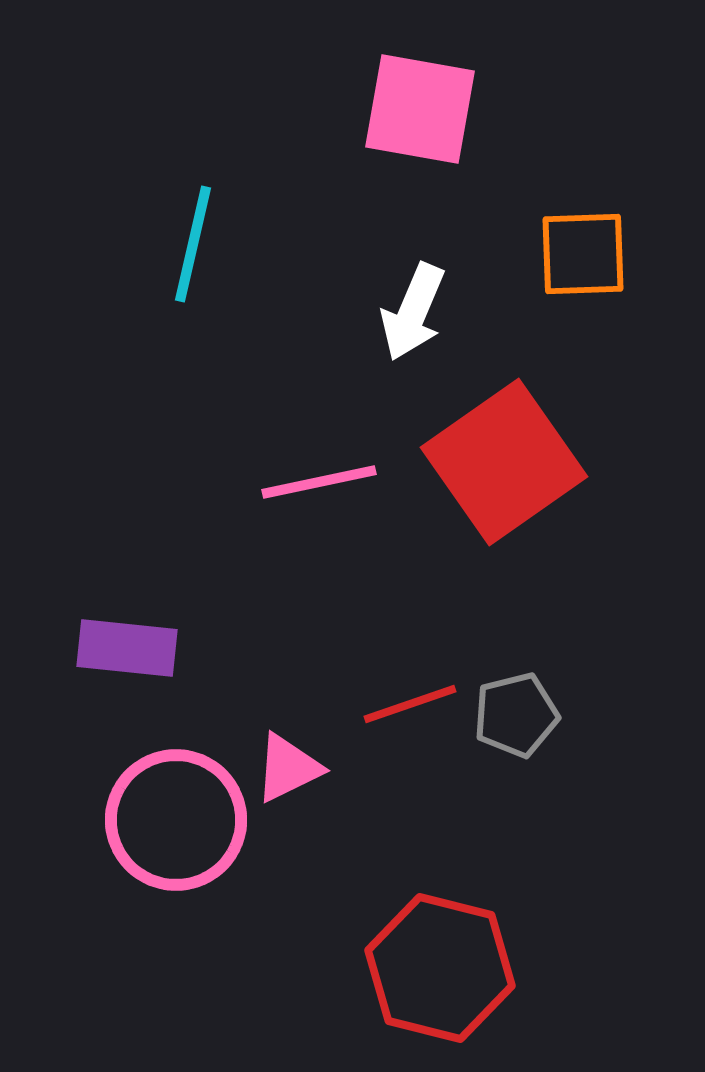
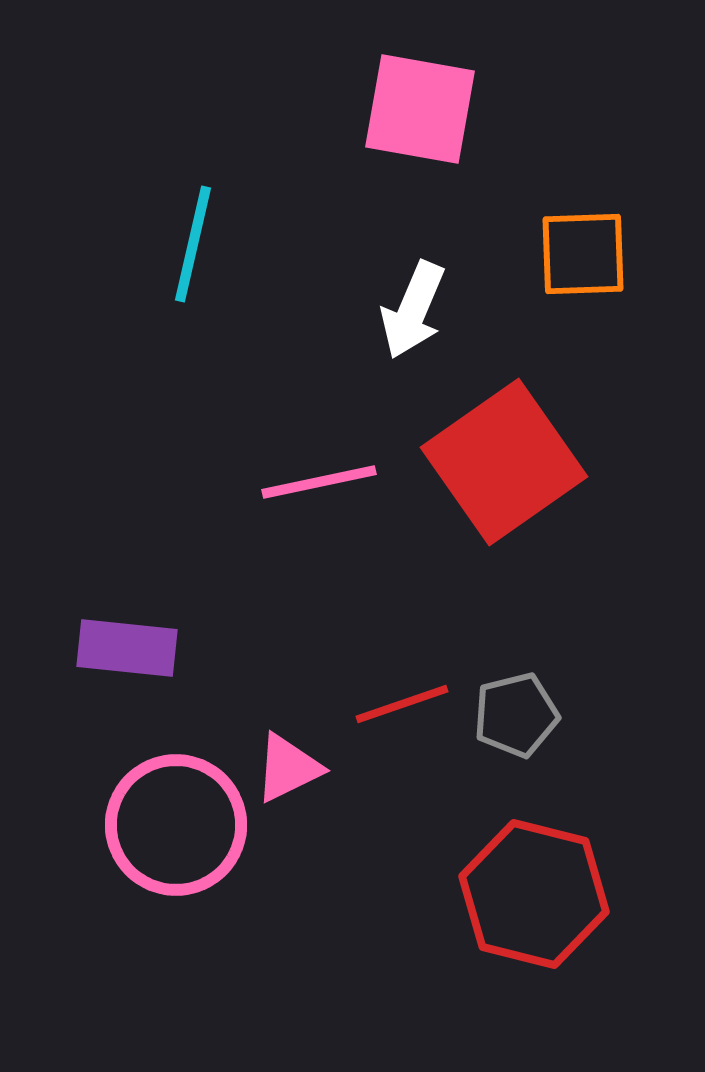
white arrow: moved 2 px up
red line: moved 8 px left
pink circle: moved 5 px down
red hexagon: moved 94 px right, 74 px up
